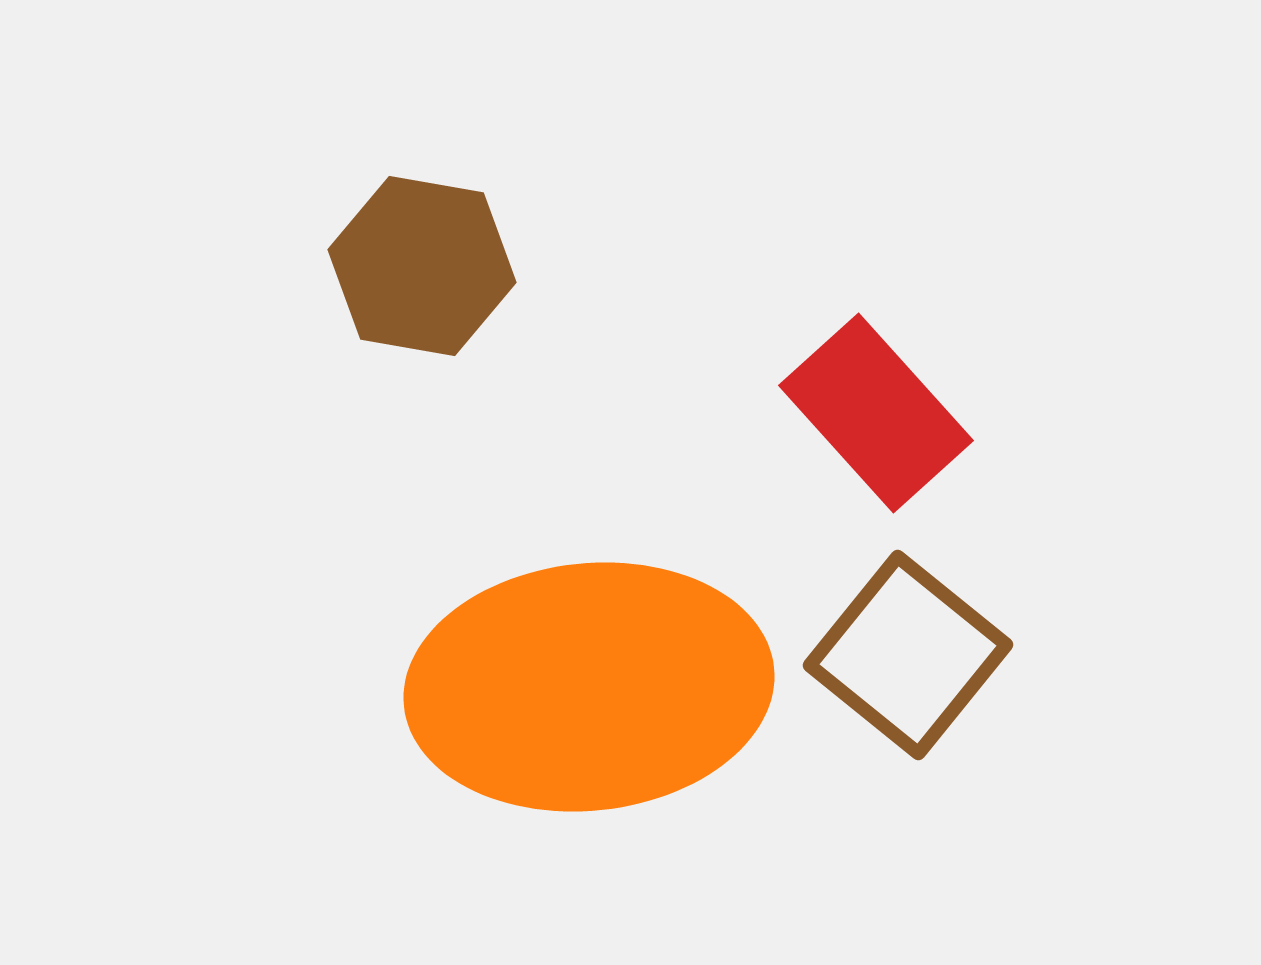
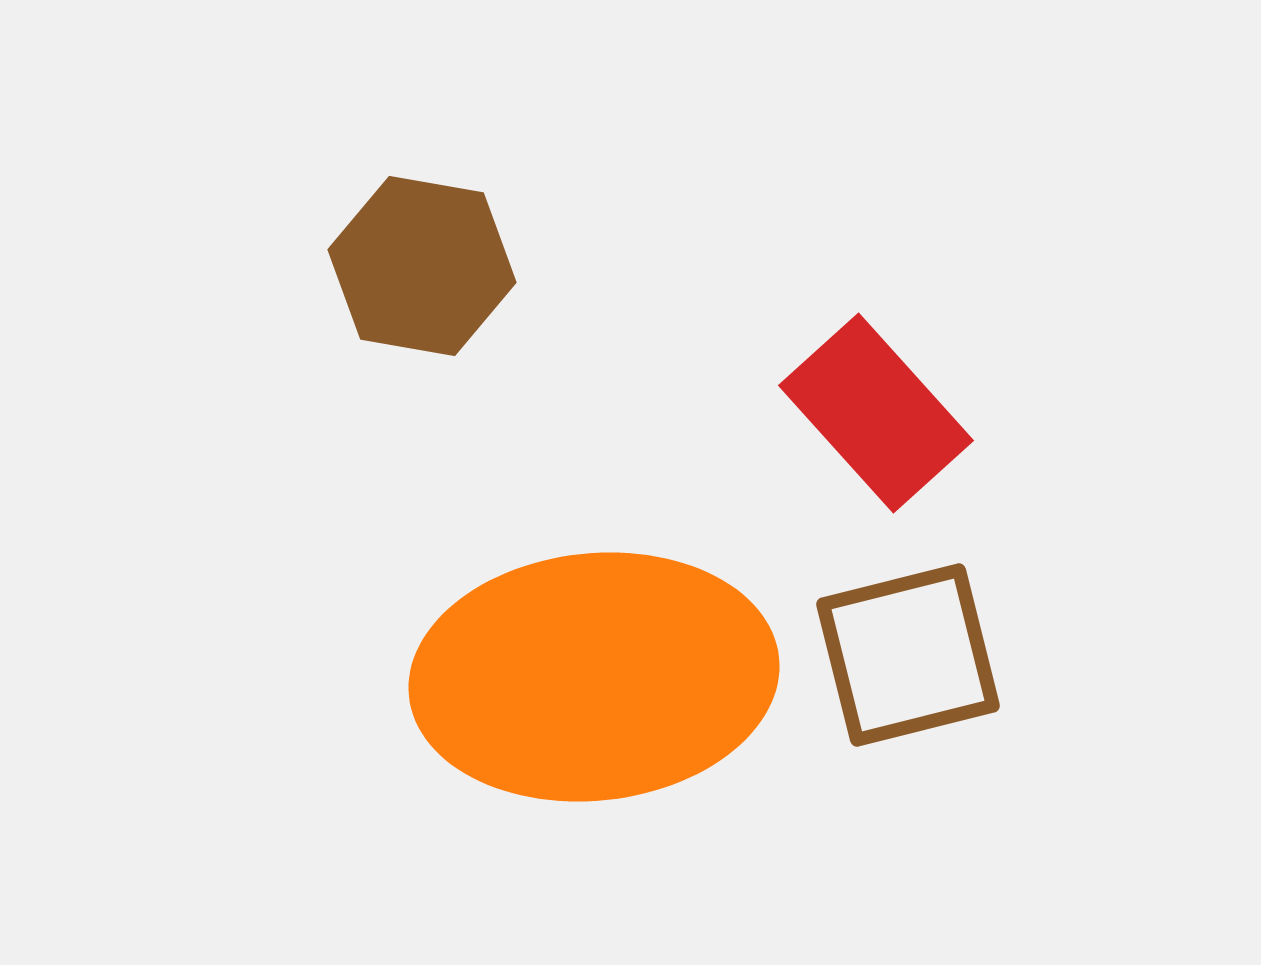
brown square: rotated 37 degrees clockwise
orange ellipse: moved 5 px right, 10 px up
